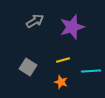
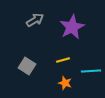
gray arrow: moved 1 px up
purple star: rotated 10 degrees counterclockwise
gray square: moved 1 px left, 1 px up
orange star: moved 4 px right, 1 px down
